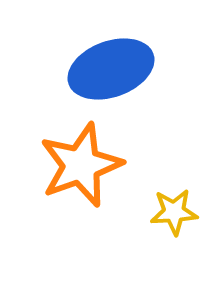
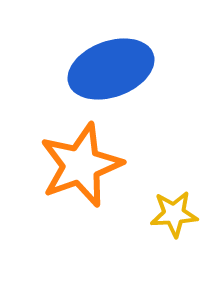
yellow star: moved 2 px down
